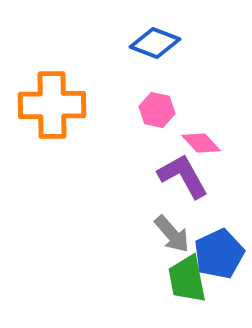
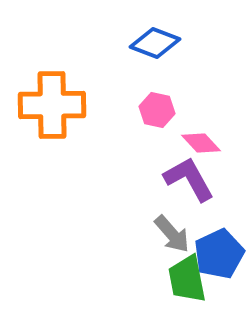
purple L-shape: moved 6 px right, 3 px down
